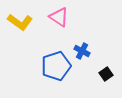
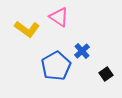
yellow L-shape: moved 7 px right, 7 px down
blue cross: rotated 21 degrees clockwise
blue pentagon: rotated 12 degrees counterclockwise
